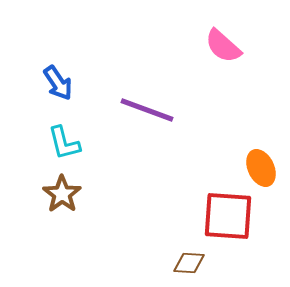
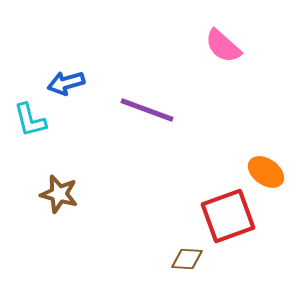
blue arrow: moved 8 px right; rotated 108 degrees clockwise
cyan L-shape: moved 34 px left, 23 px up
orange ellipse: moved 5 px right, 4 px down; rotated 30 degrees counterclockwise
brown star: moved 3 px left; rotated 21 degrees counterclockwise
red square: rotated 24 degrees counterclockwise
brown diamond: moved 2 px left, 4 px up
